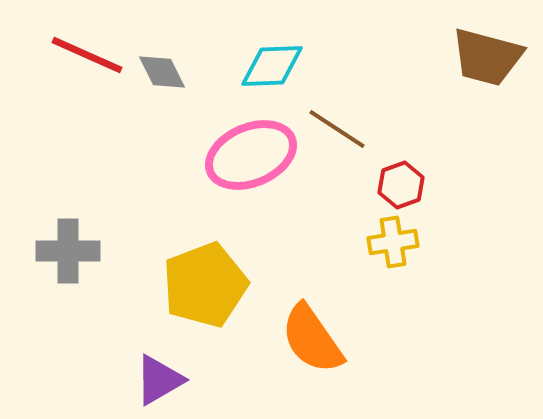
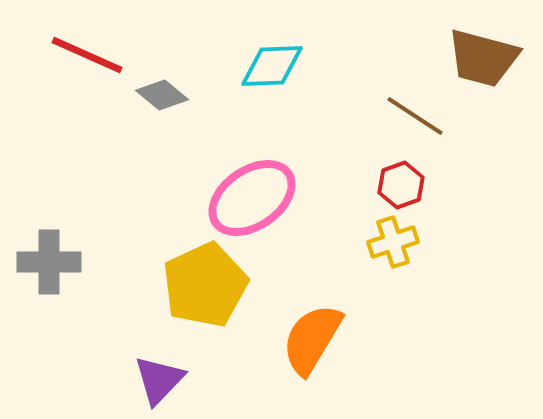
brown trapezoid: moved 4 px left, 1 px down
gray diamond: moved 23 px down; rotated 24 degrees counterclockwise
brown line: moved 78 px right, 13 px up
pink ellipse: moved 1 px right, 43 px down; rotated 12 degrees counterclockwise
yellow cross: rotated 9 degrees counterclockwise
gray cross: moved 19 px left, 11 px down
yellow pentagon: rotated 4 degrees counterclockwise
orange semicircle: rotated 66 degrees clockwise
purple triangle: rotated 16 degrees counterclockwise
